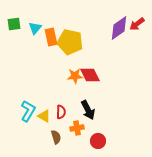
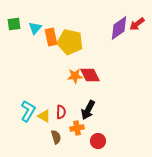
black arrow: rotated 54 degrees clockwise
